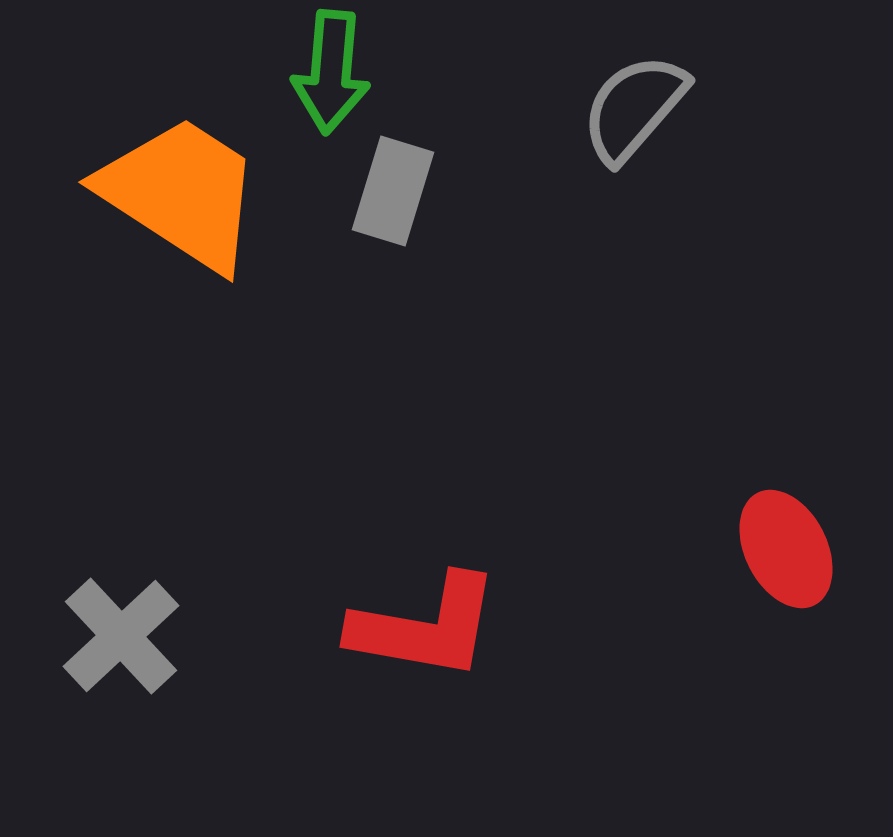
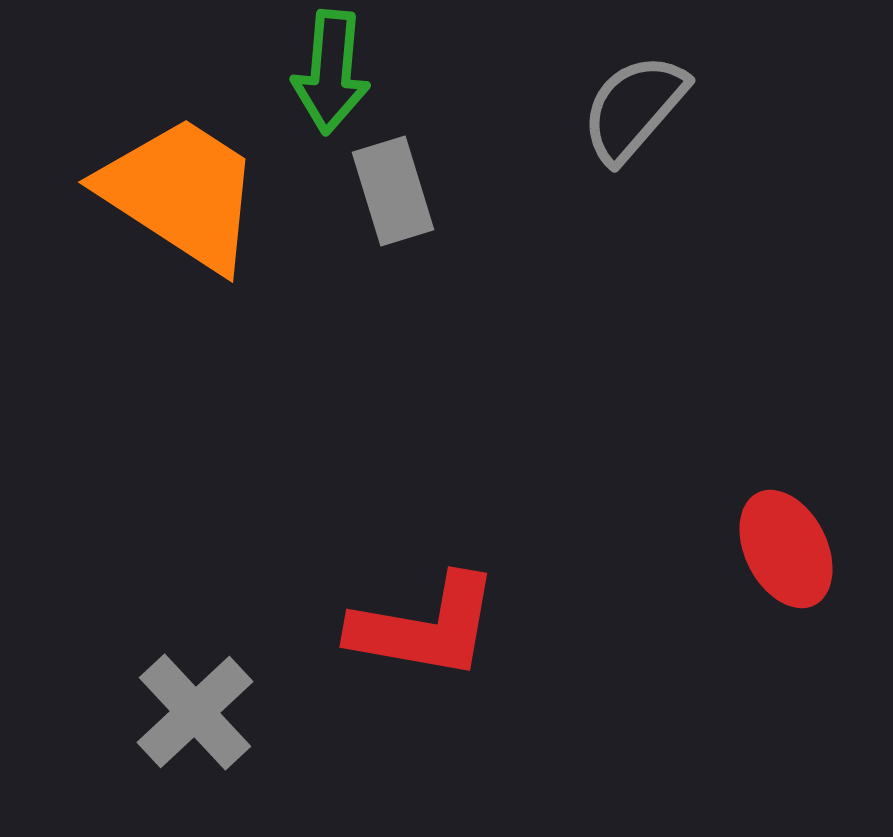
gray rectangle: rotated 34 degrees counterclockwise
gray cross: moved 74 px right, 76 px down
